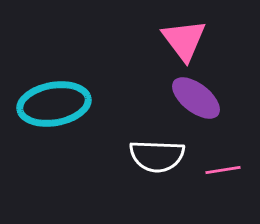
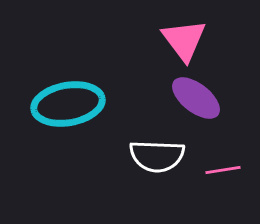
cyan ellipse: moved 14 px right
